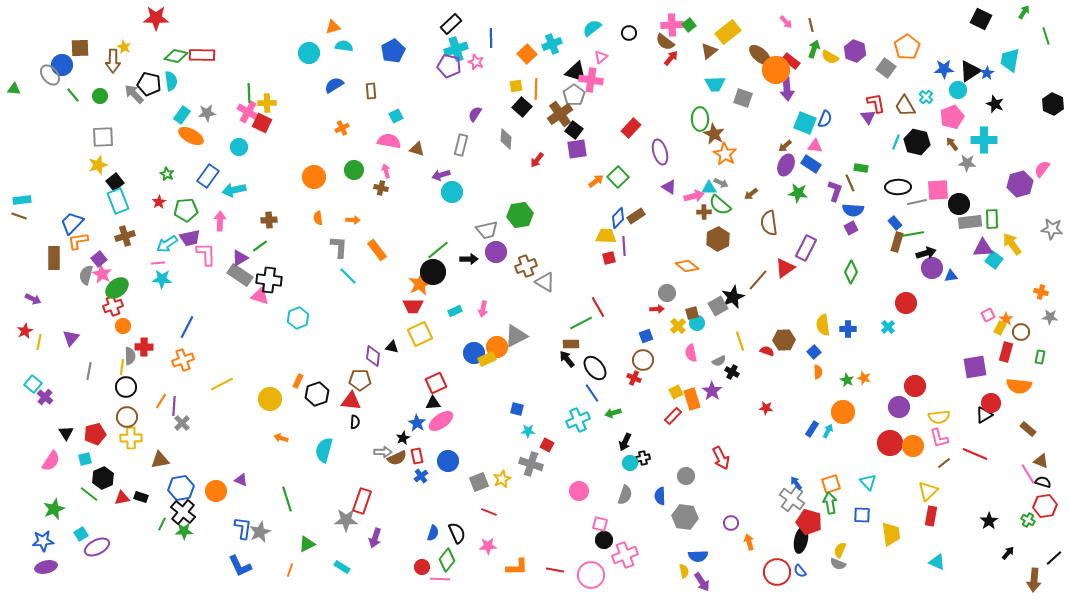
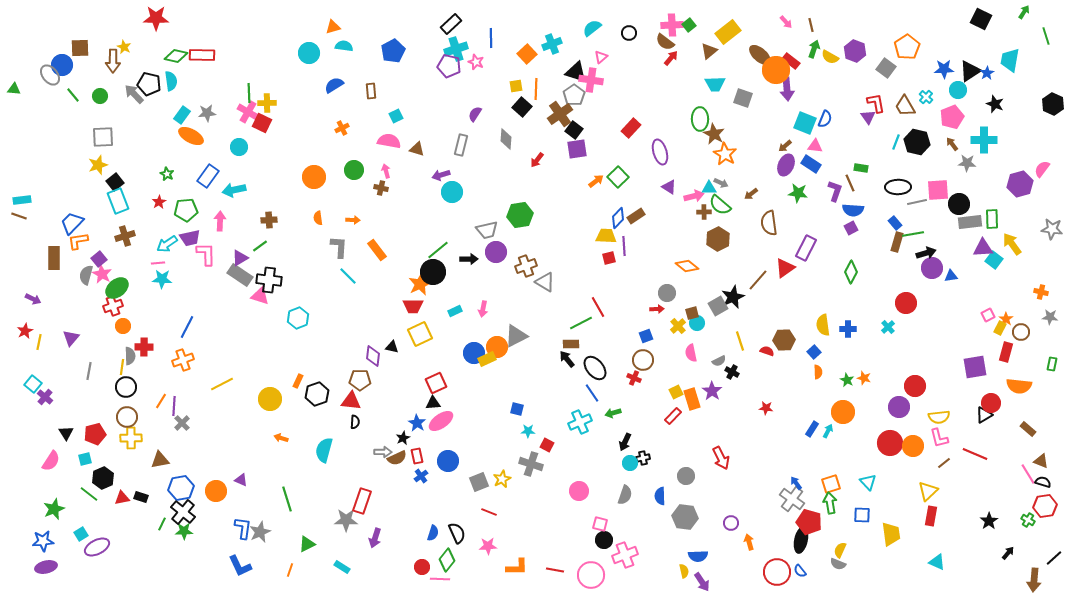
green rectangle at (1040, 357): moved 12 px right, 7 px down
cyan cross at (578, 420): moved 2 px right, 2 px down
